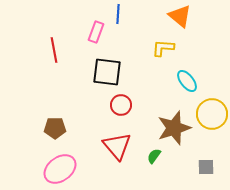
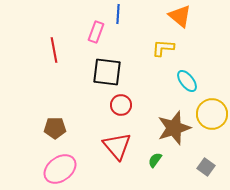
green semicircle: moved 1 px right, 4 px down
gray square: rotated 36 degrees clockwise
